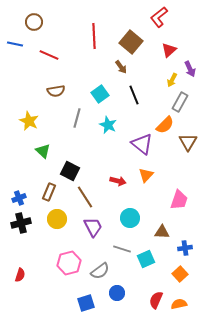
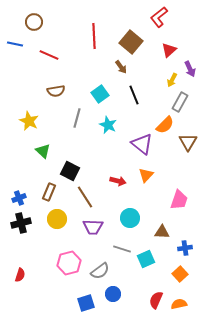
purple trapezoid at (93, 227): rotated 120 degrees clockwise
blue circle at (117, 293): moved 4 px left, 1 px down
